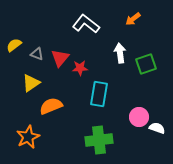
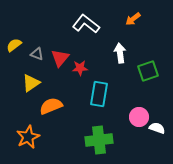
green square: moved 2 px right, 7 px down
